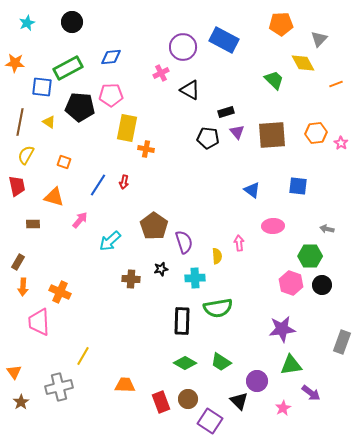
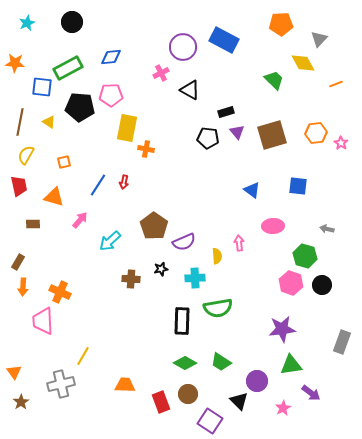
brown square at (272, 135): rotated 12 degrees counterclockwise
orange square at (64, 162): rotated 32 degrees counterclockwise
red trapezoid at (17, 186): moved 2 px right
purple semicircle at (184, 242): rotated 85 degrees clockwise
green hexagon at (310, 256): moved 5 px left; rotated 15 degrees clockwise
pink trapezoid at (39, 322): moved 4 px right, 1 px up
gray cross at (59, 387): moved 2 px right, 3 px up
brown circle at (188, 399): moved 5 px up
